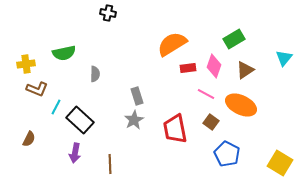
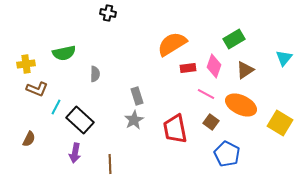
yellow square: moved 40 px up
